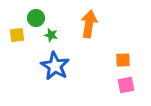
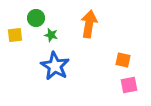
yellow square: moved 2 px left
orange square: rotated 14 degrees clockwise
pink square: moved 3 px right
